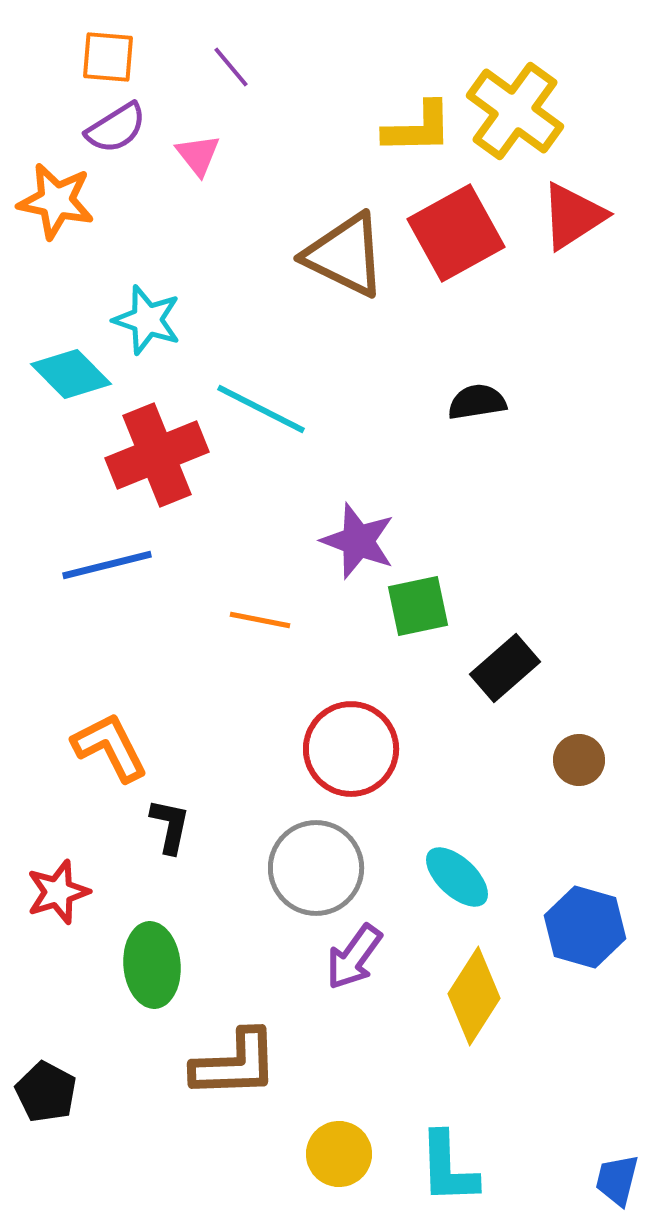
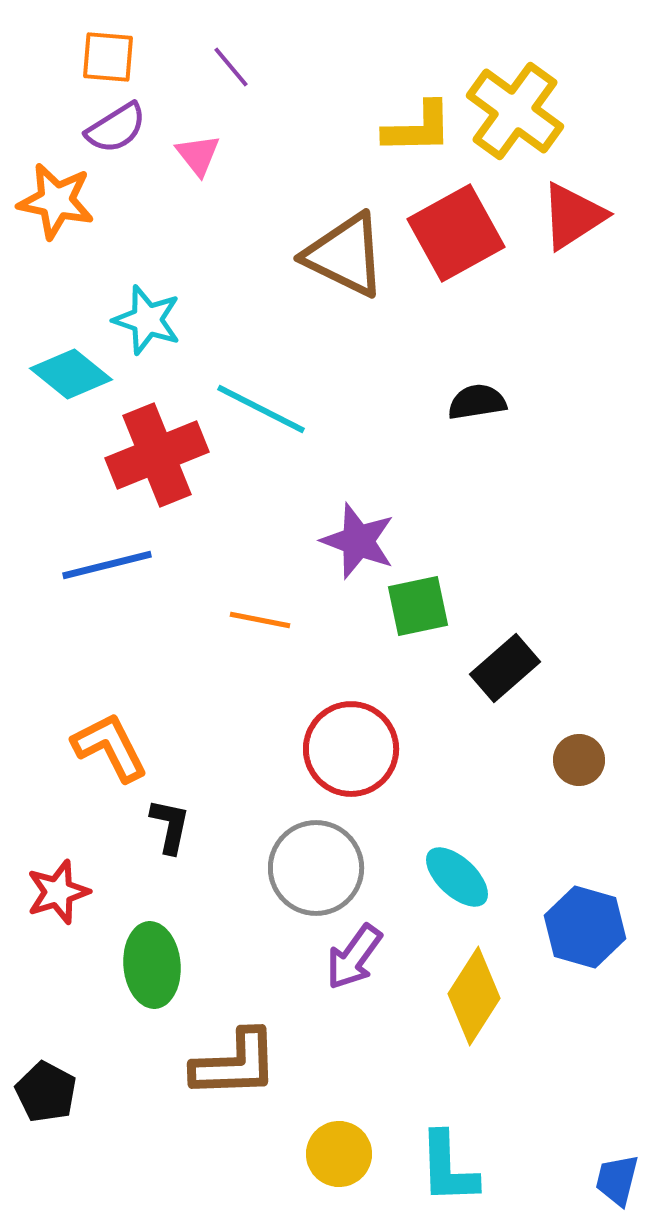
cyan diamond: rotated 6 degrees counterclockwise
